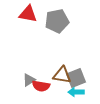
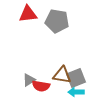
red triangle: rotated 18 degrees counterclockwise
gray pentagon: rotated 20 degrees clockwise
